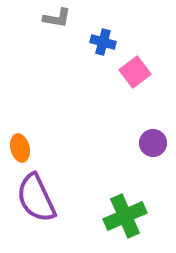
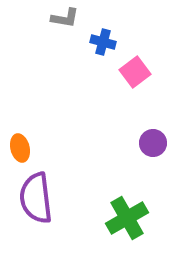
gray L-shape: moved 8 px right
purple semicircle: rotated 18 degrees clockwise
green cross: moved 2 px right, 2 px down; rotated 6 degrees counterclockwise
